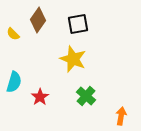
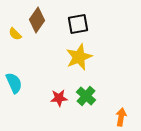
brown diamond: moved 1 px left
yellow semicircle: moved 2 px right
yellow star: moved 6 px right, 2 px up; rotated 28 degrees clockwise
cyan semicircle: moved 1 px down; rotated 40 degrees counterclockwise
red star: moved 19 px right, 1 px down; rotated 30 degrees clockwise
orange arrow: moved 1 px down
